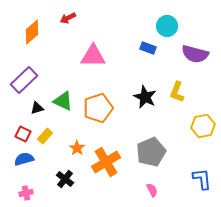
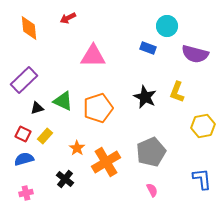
orange diamond: moved 3 px left, 4 px up; rotated 55 degrees counterclockwise
